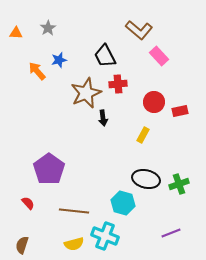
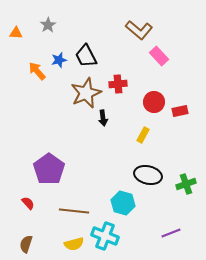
gray star: moved 3 px up
black trapezoid: moved 19 px left
black ellipse: moved 2 px right, 4 px up
green cross: moved 7 px right
brown semicircle: moved 4 px right, 1 px up
